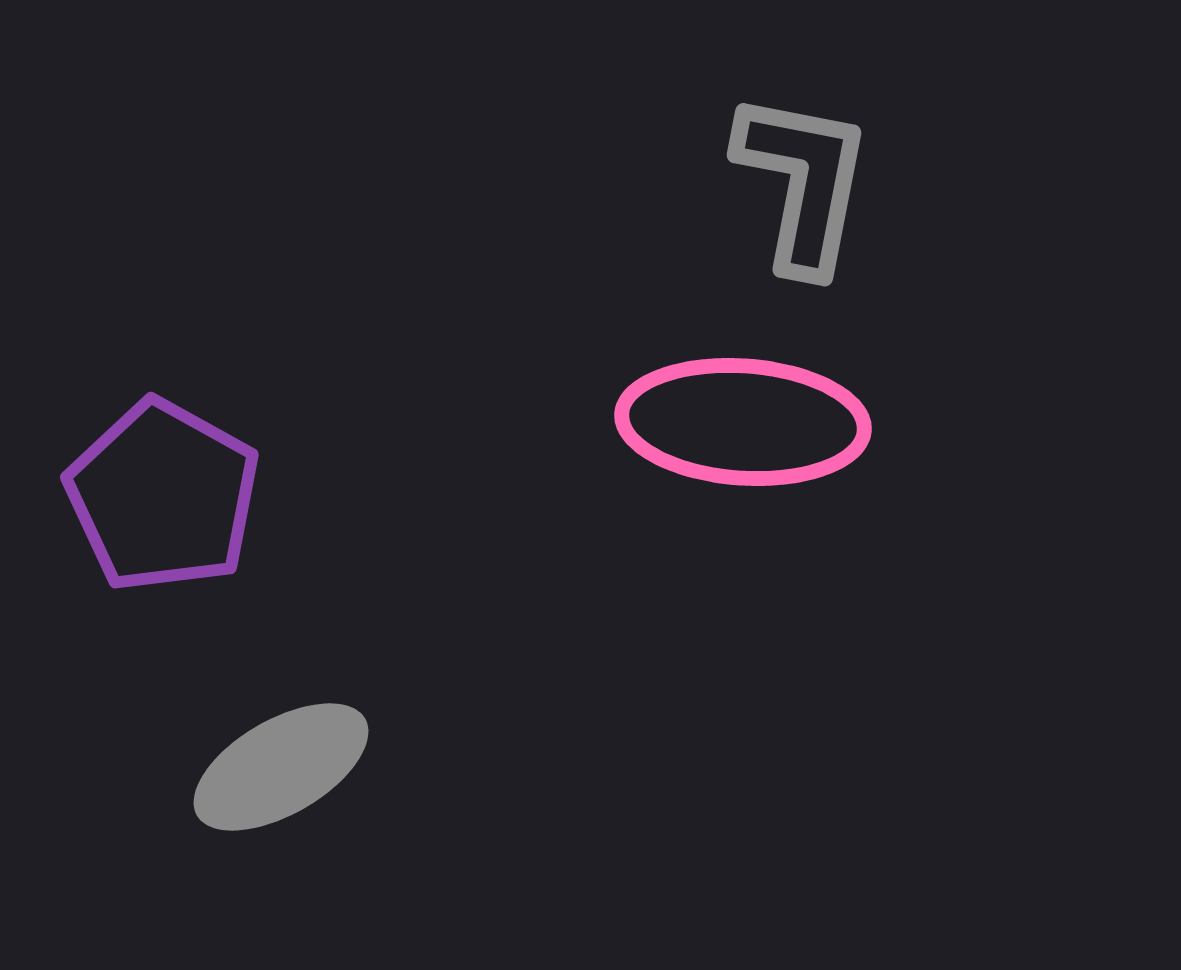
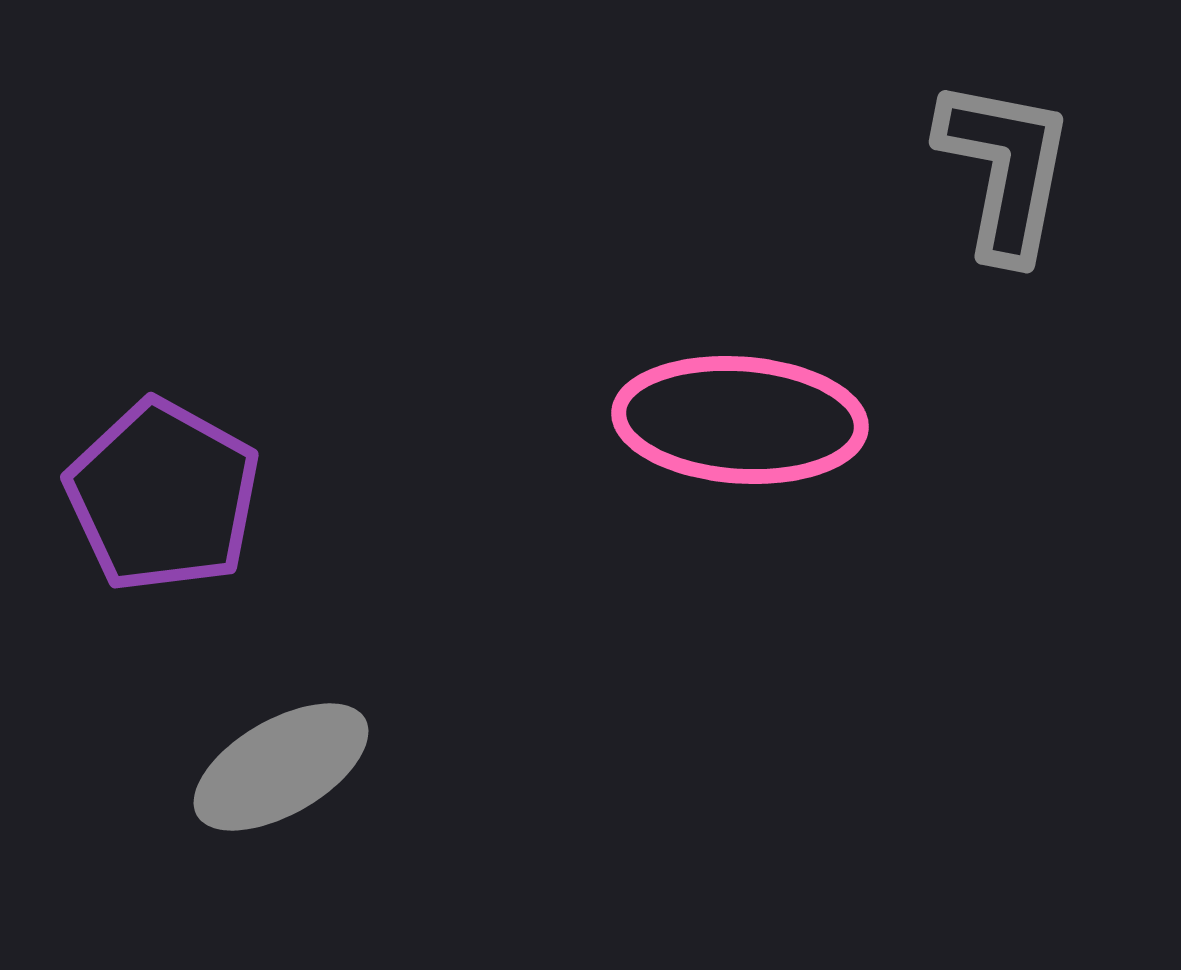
gray L-shape: moved 202 px right, 13 px up
pink ellipse: moved 3 px left, 2 px up
